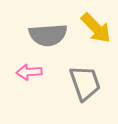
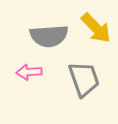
gray semicircle: moved 1 px right, 1 px down
gray trapezoid: moved 1 px left, 4 px up
